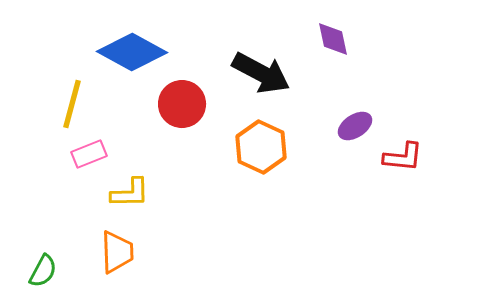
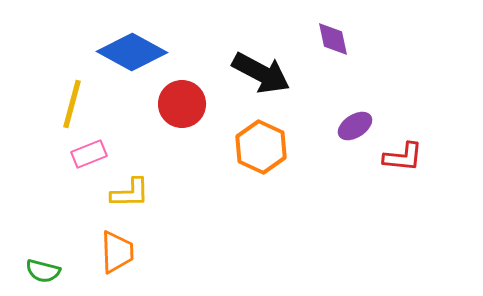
green semicircle: rotated 76 degrees clockwise
